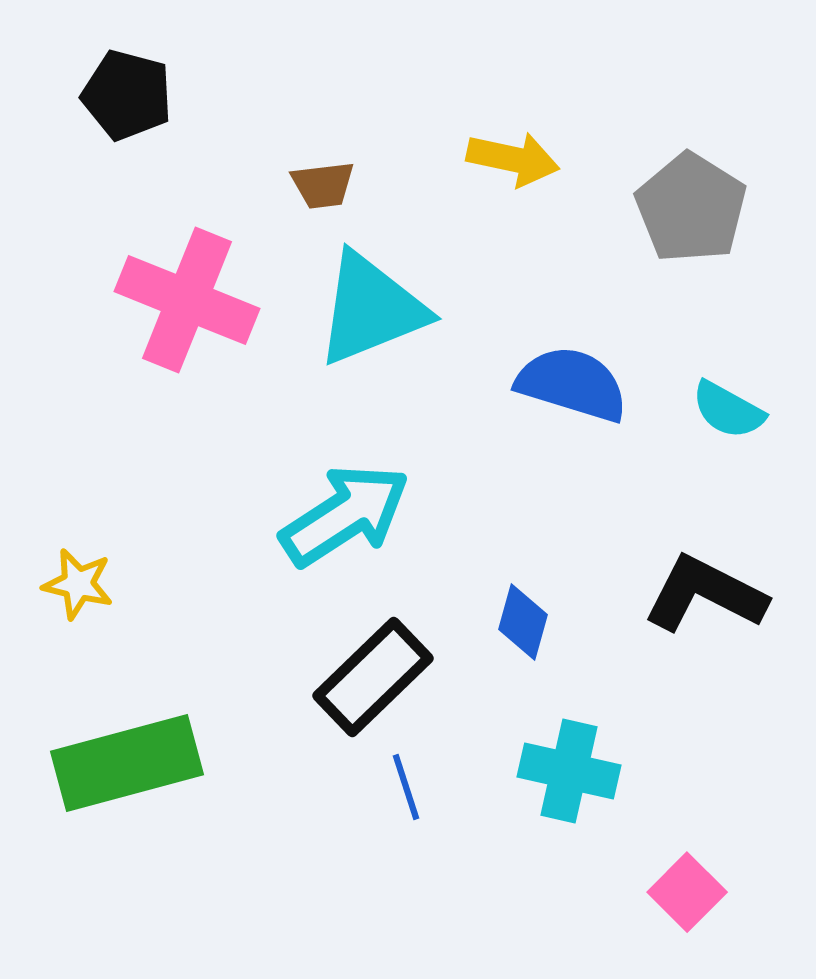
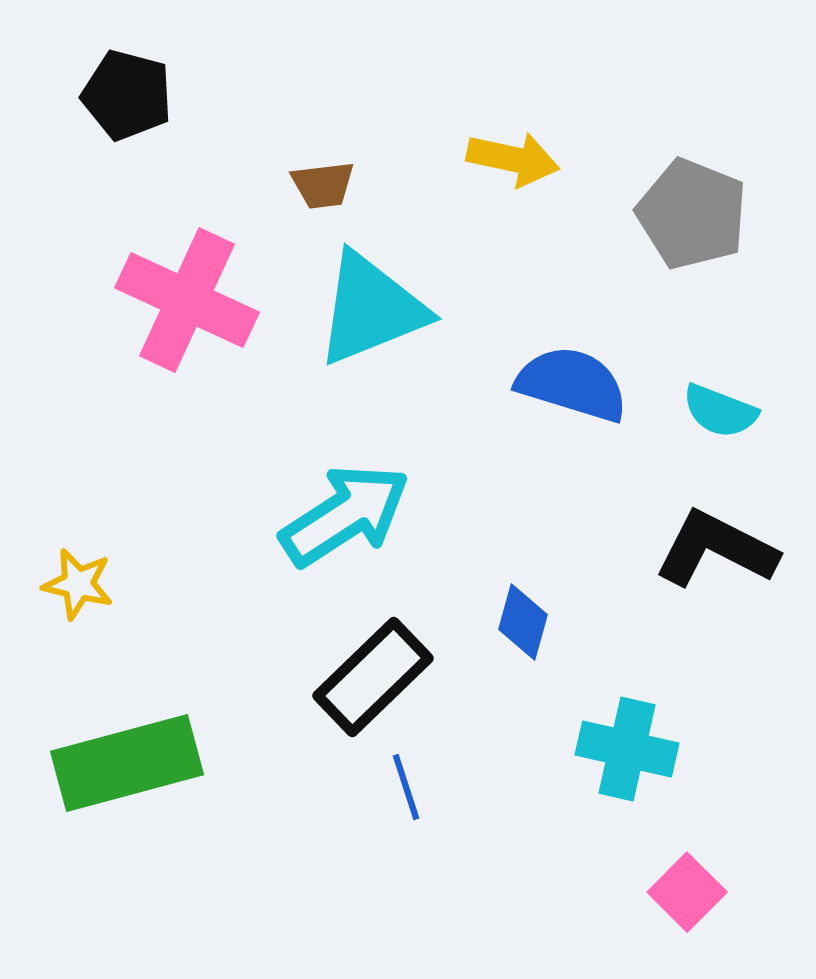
gray pentagon: moved 1 px right, 6 px down; rotated 10 degrees counterclockwise
pink cross: rotated 3 degrees clockwise
cyan semicircle: moved 8 px left, 1 px down; rotated 8 degrees counterclockwise
black L-shape: moved 11 px right, 45 px up
cyan cross: moved 58 px right, 22 px up
